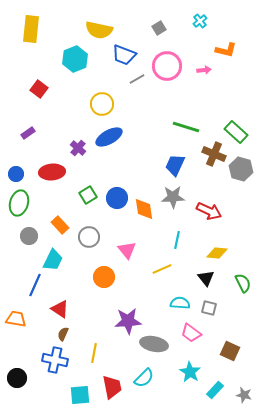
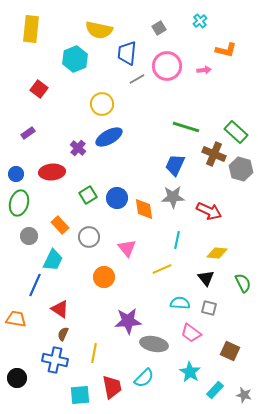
blue trapezoid at (124, 55): moved 3 px right, 2 px up; rotated 75 degrees clockwise
pink triangle at (127, 250): moved 2 px up
